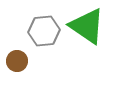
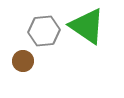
brown circle: moved 6 px right
